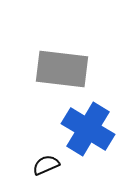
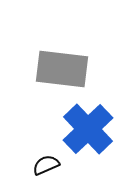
blue cross: rotated 15 degrees clockwise
